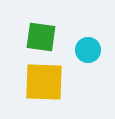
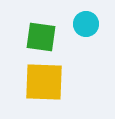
cyan circle: moved 2 px left, 26 px up
